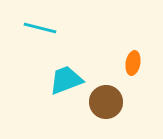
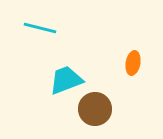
brown circle: moved 11 px left, 7 px down
